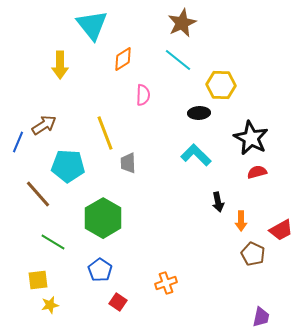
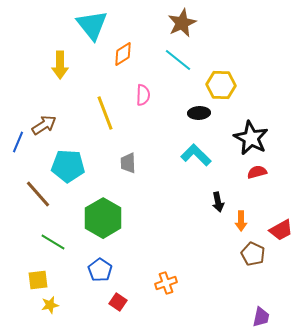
orange diamond: moved 5 px up
yellow line: moved 20 px up
